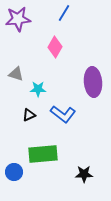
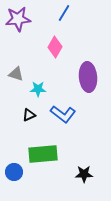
purple ellipse: moved 5 px left, 5 px up
